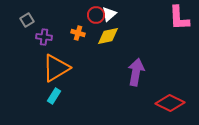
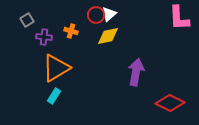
orange cross: moved 7 px left, 2 px up
